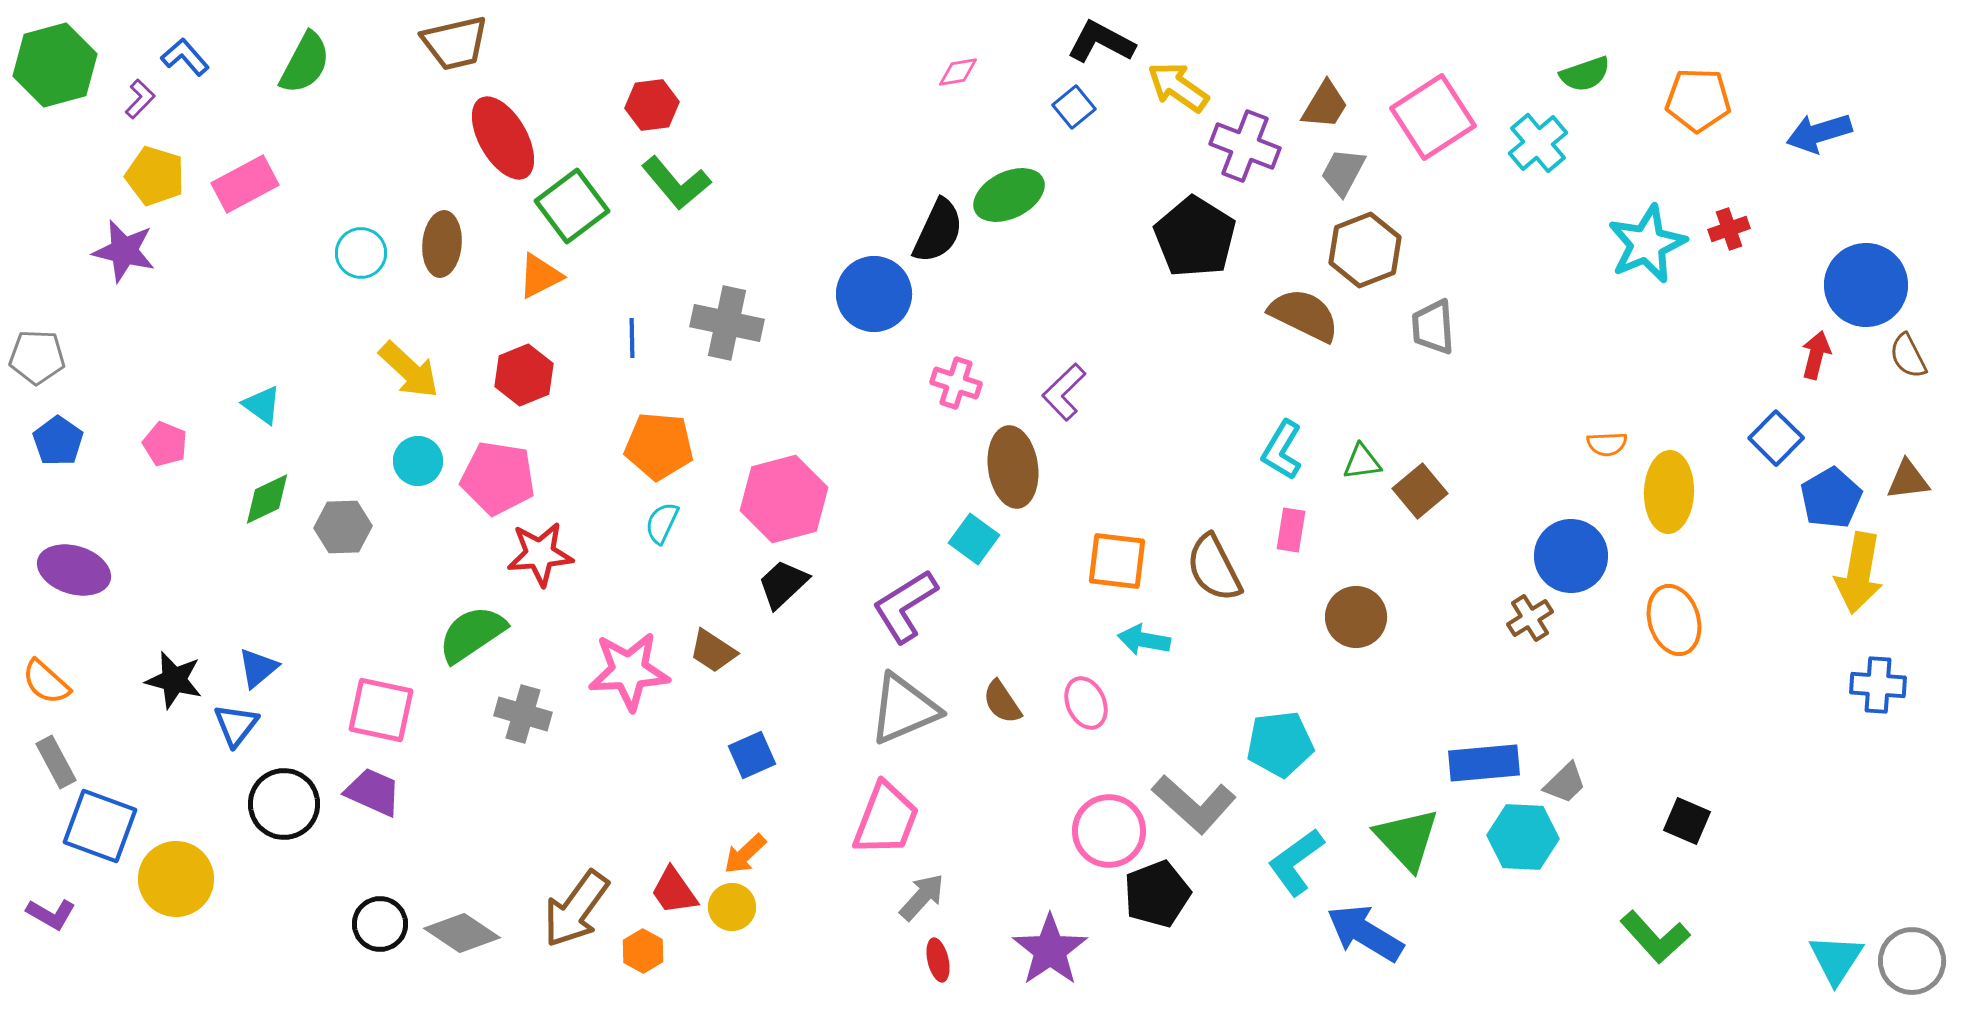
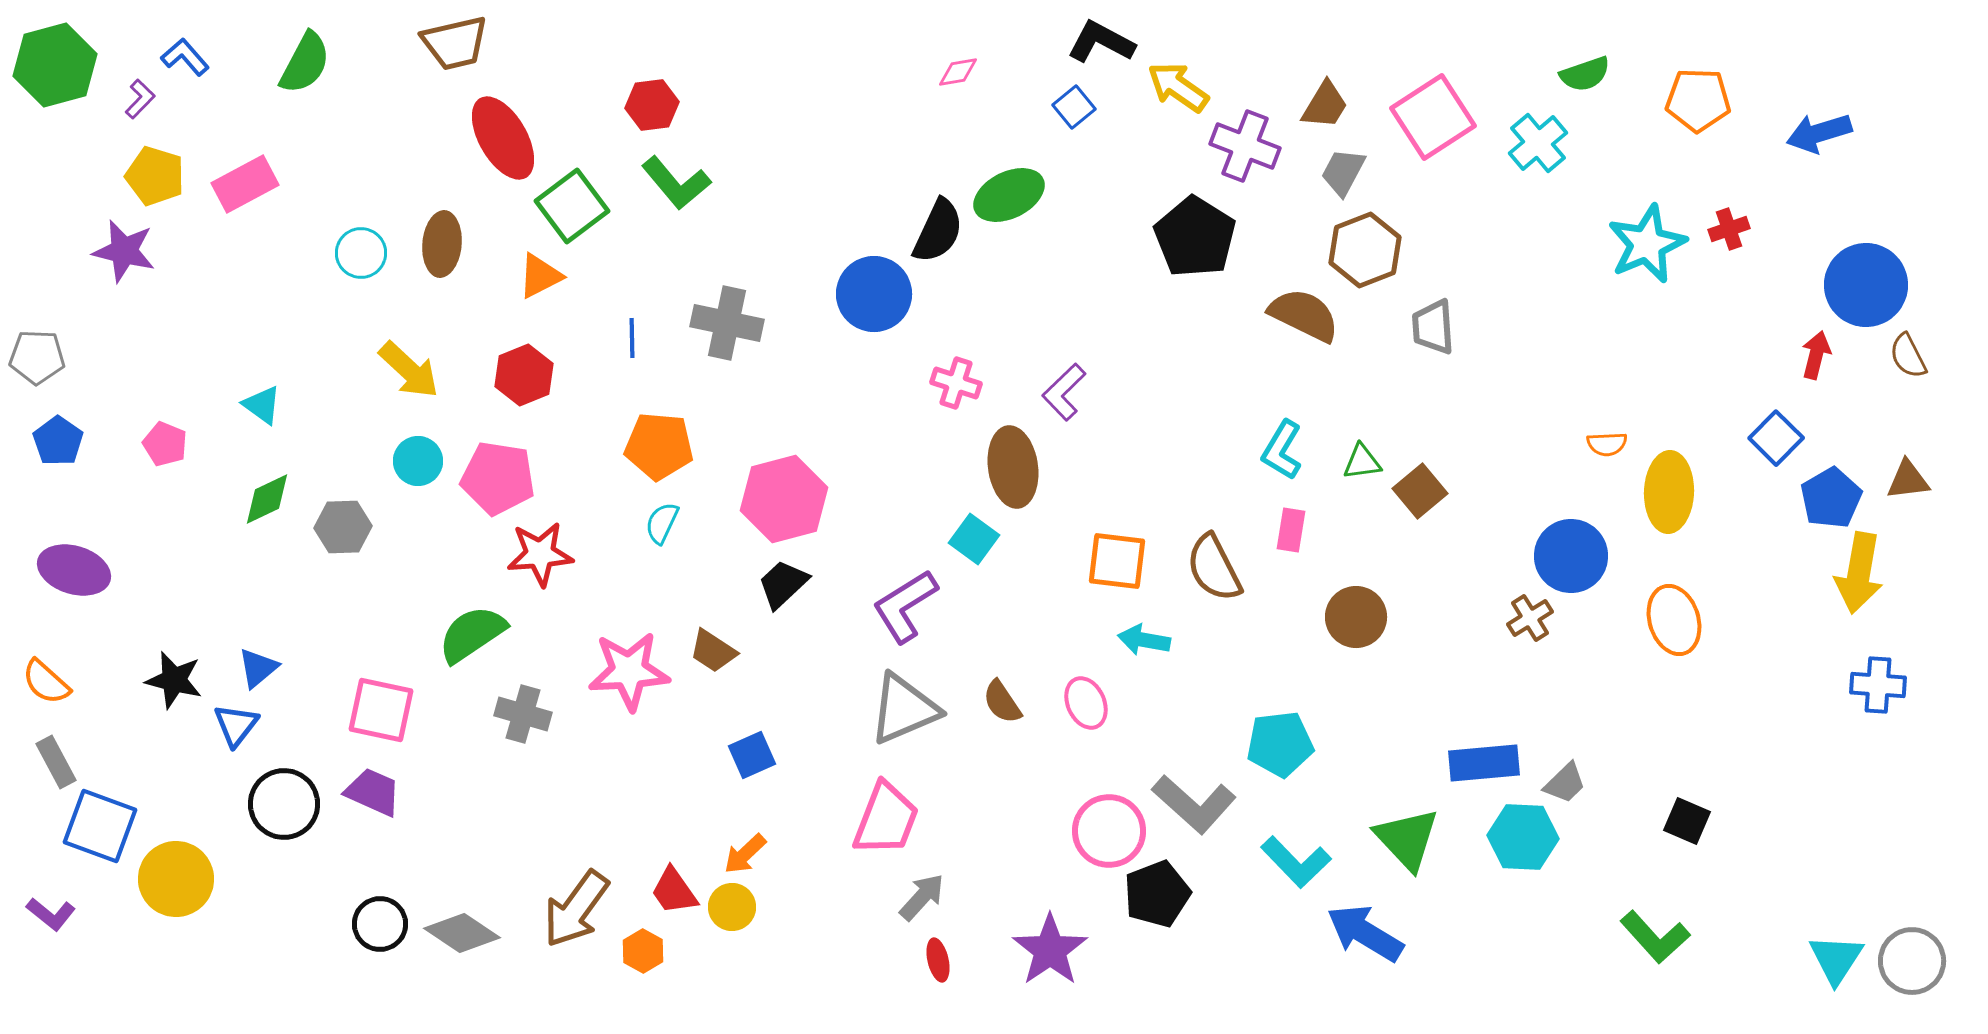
cyan L-shape at (1296, 862): rotated 98 degrees counterclockwise
purple L-shape at (51, 914): rotated 9 degrees clockwise
